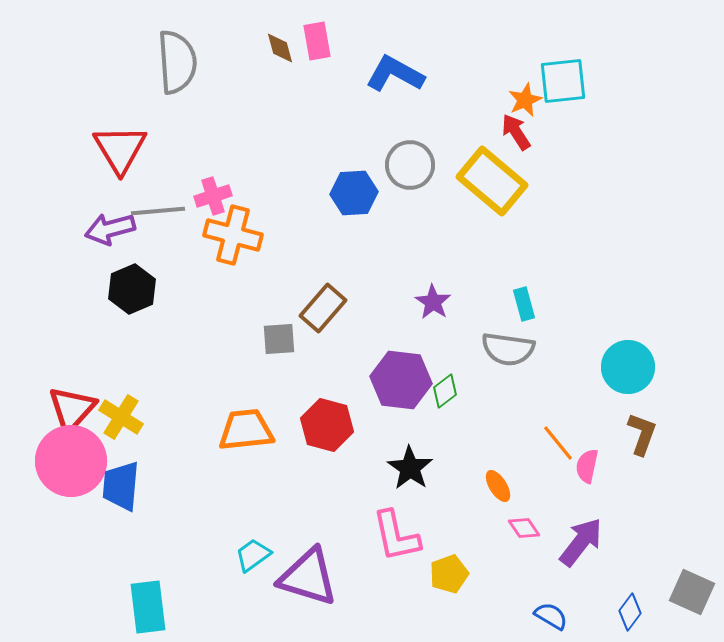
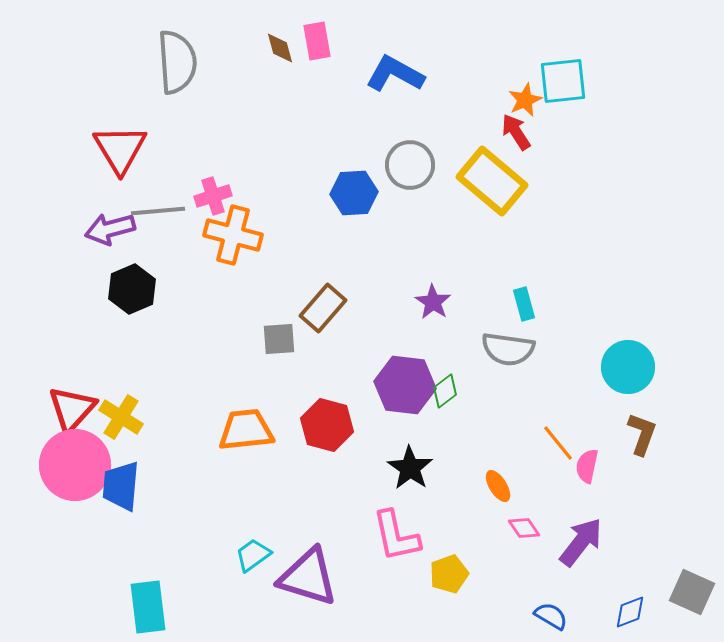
purple hexagon at (401, 380): moved 4 px right, 5 px down
pink circle at (71, 461): moved 4 px right, 4 px down
blue diamond at (630, 612): rotated 33 degrees clockwise
